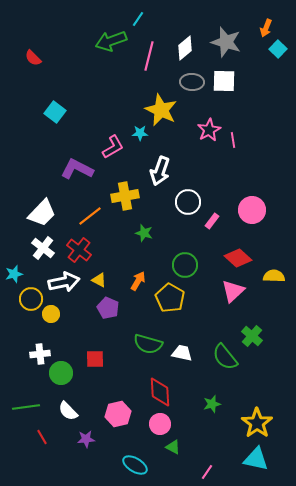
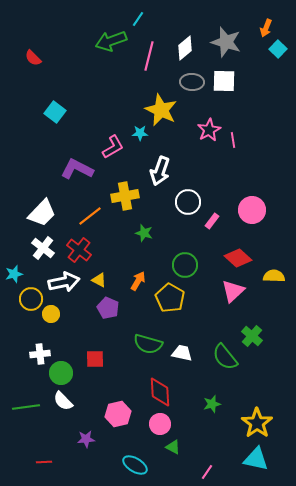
white semicircle at (68, 411): moved 5 px left, 10 px up
red line at (42, 437): moved 2 px right, 25 px down; rotated 63 degrees counterclockwise
